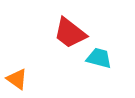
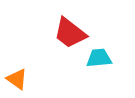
cyan trapezoid: rotated 20 degrees counterclockwise
